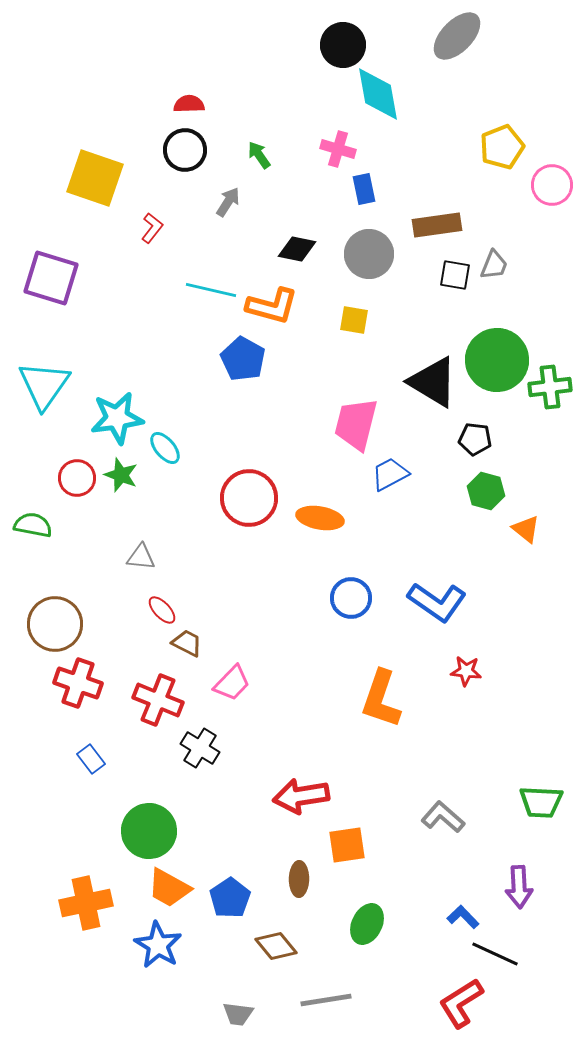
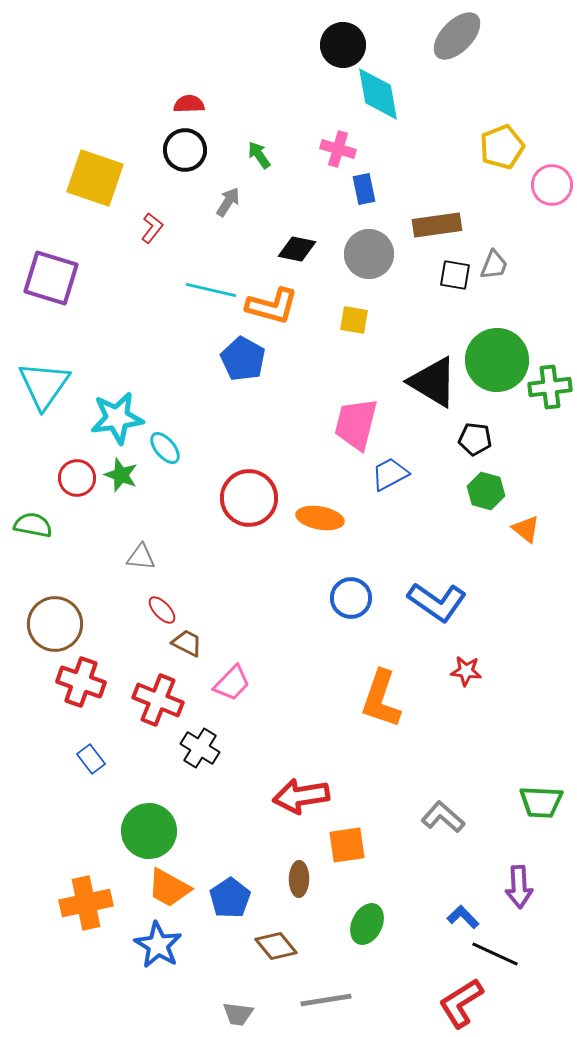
red cross at (78, 683): moved 3 px right, 1 px up
